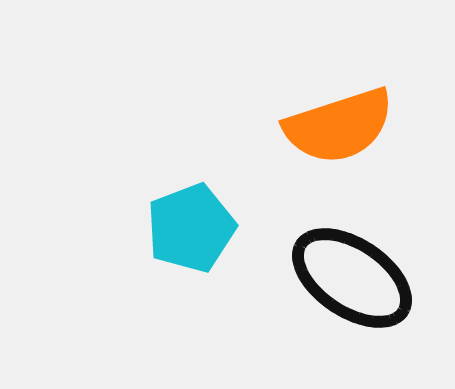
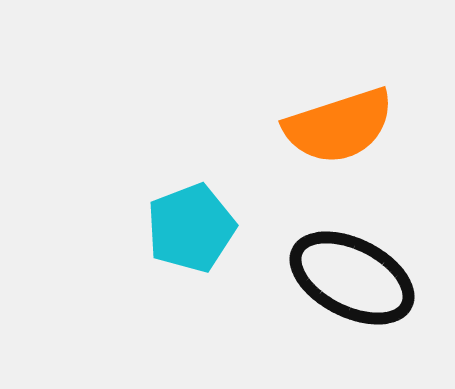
black ellipse: rotated 7 degrees counterclockwise
